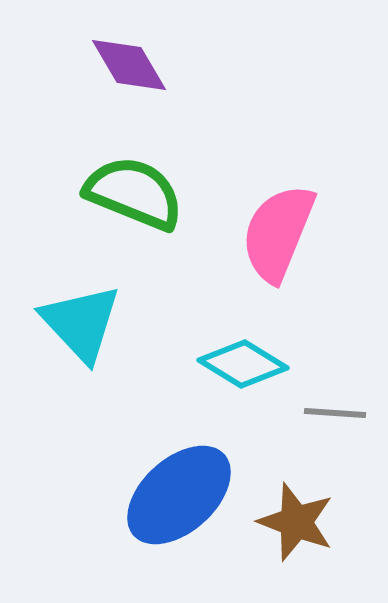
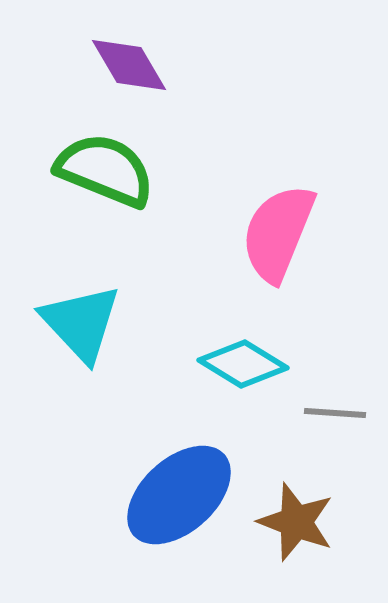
green semicircle: moved 29 px left, 23 px up
